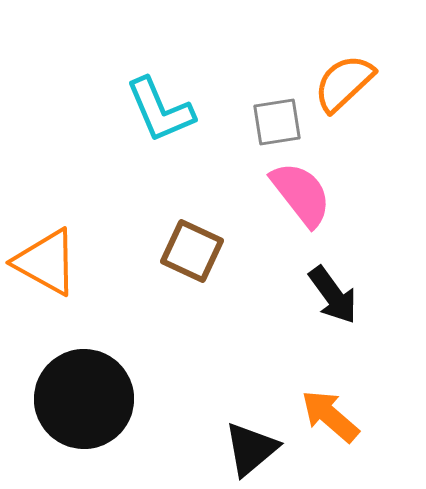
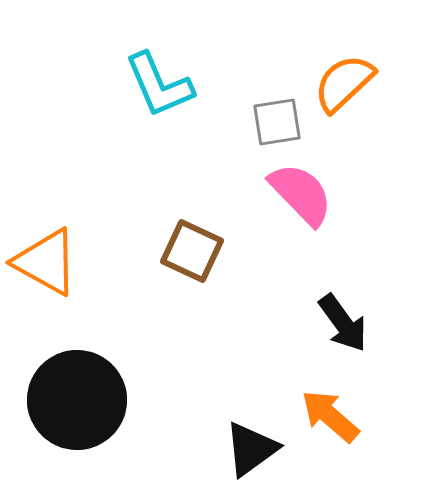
cyan L-shape: moved 1 px left, 25 px up
pink semicircle: rotated 6 degrees counterclockwise
black arrow: moved 10 px right, 28 px down
black circle: moved 7 px left, 1 px down
black triangle: rotated 4 degrees clockwise
